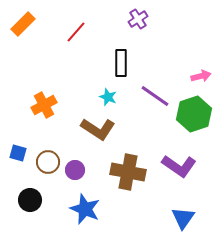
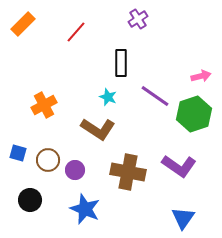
brown circle: moved 2 px up
